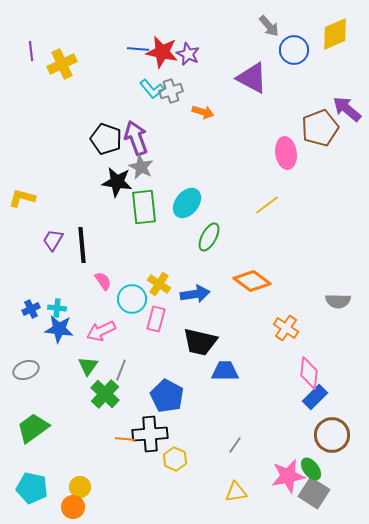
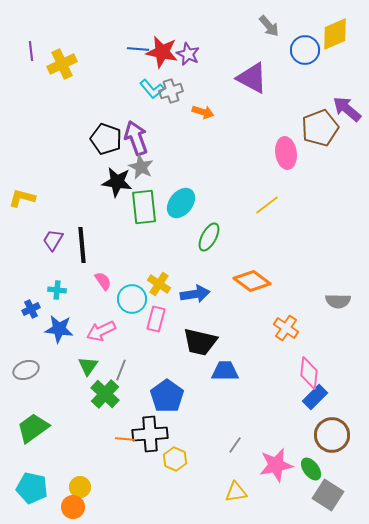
blue circle at (294, 50): moved 11 px right
cyan ellipse at (187, 203): moved 6 px left
cyan cross at (57, 308): moved 18 px up
blue pentagon at (167, 396): rotated 8 degrees clockwise
pink star at (288, 476): moved 12 px left, 11 px up
gray square at (314, 493): moved 14 px right, 2 px down
